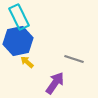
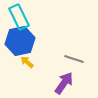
blue hexagon: moved 2 px right
purple arrow: moved 9 px right
